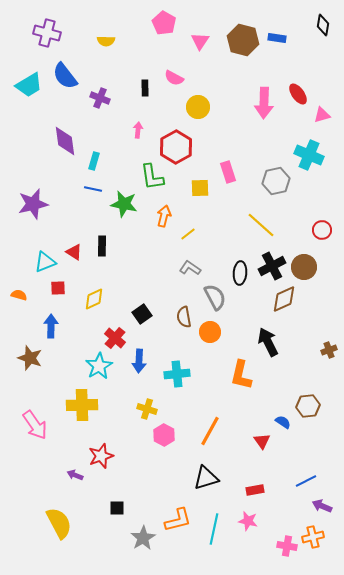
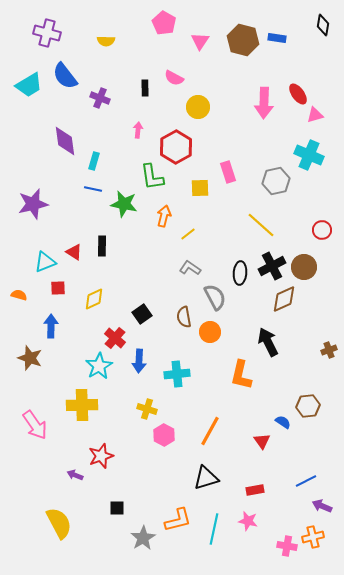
pink triangle at (322, 115): moved 7 px left
